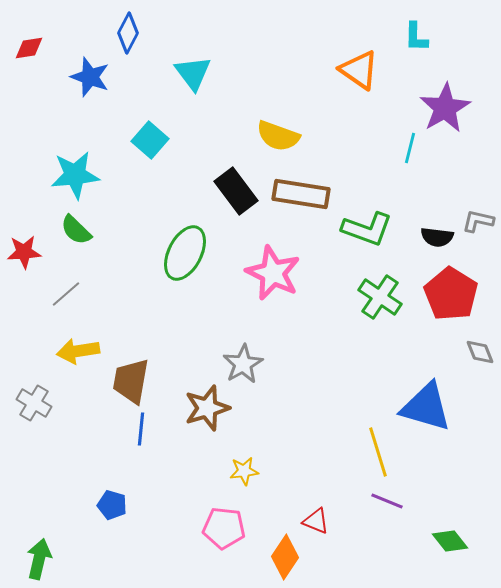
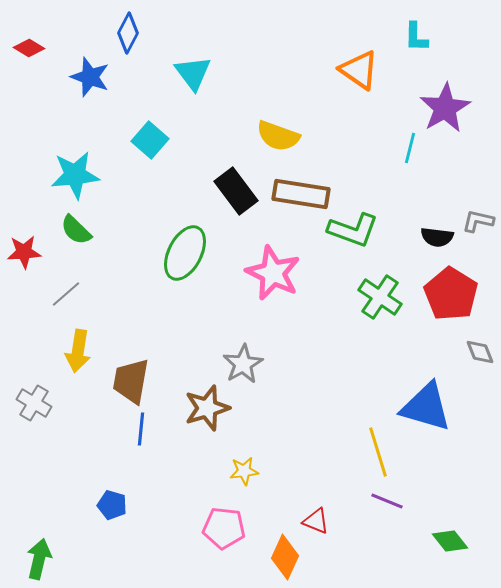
red diamond: rotated 40 degrees clockwise
green L-shape: moved 14 px left, 1 px down
yellow arrow: rotated 72 degrees counterclockwise
orange diamond: rotated 9 degrees counterclockwise
